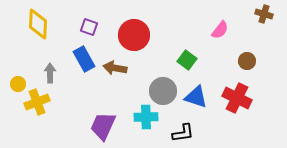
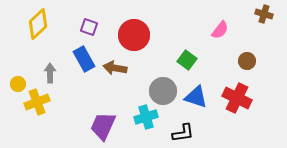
yellow diamond: rotated 44 degrees clockwise
cyan cross: rotated 15 degrees counterclockwise
